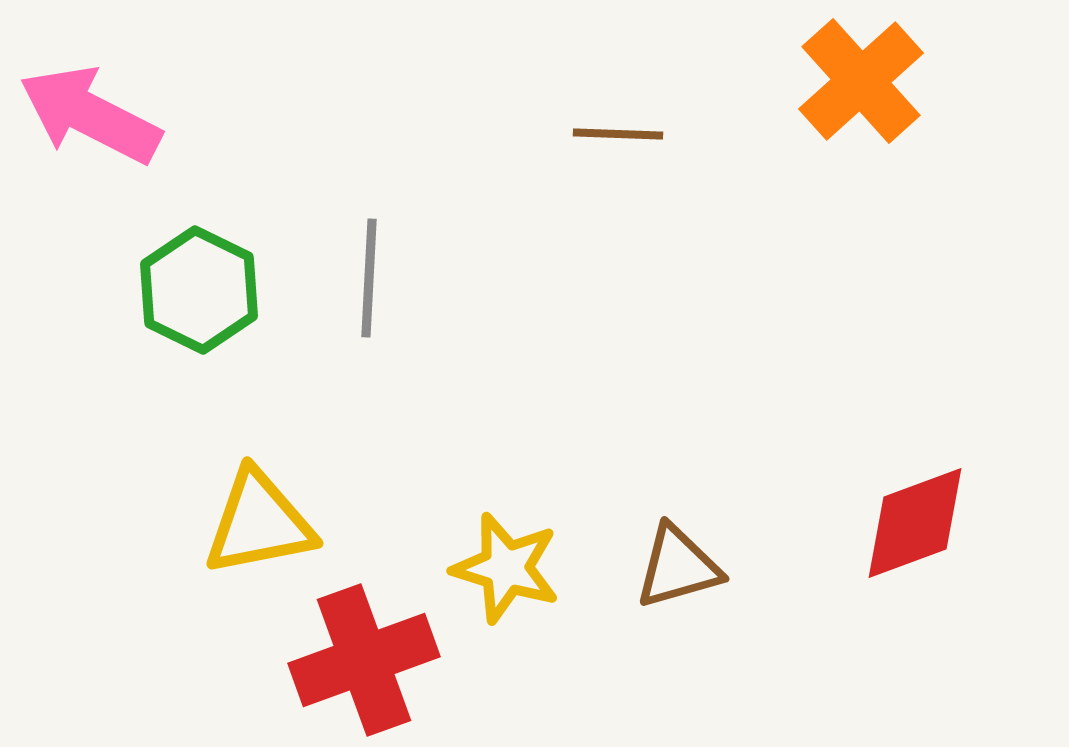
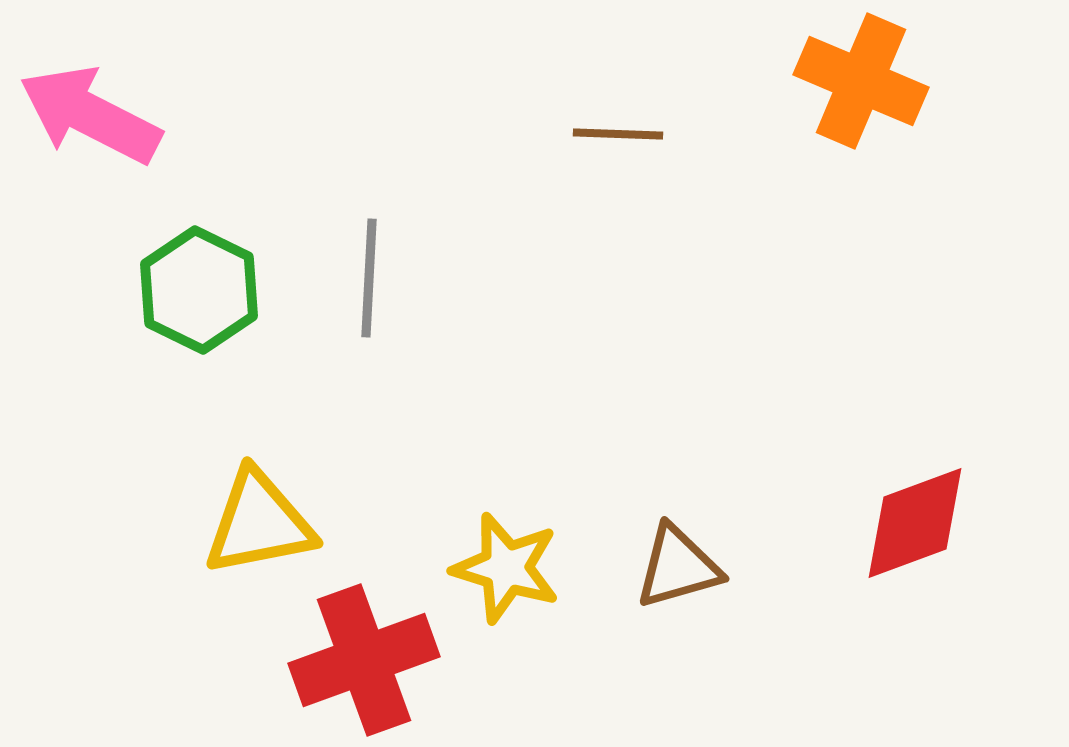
orange cross: rotated 25 degrees counterclockwise
